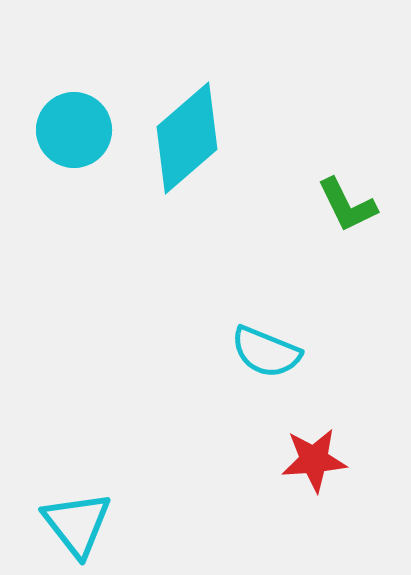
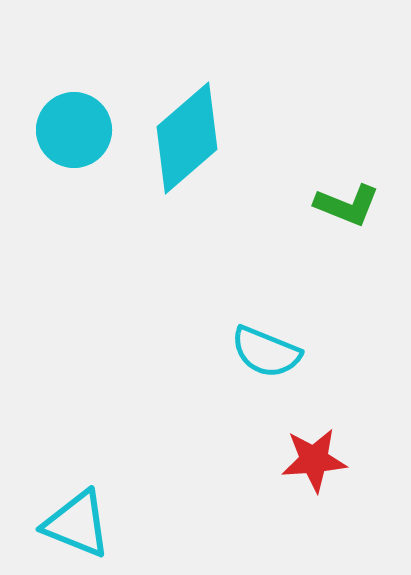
green L-shape: rotated 42 degrees counterclockwise
cyan triangle: rotated 30 degrees counterclockwise
